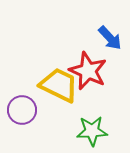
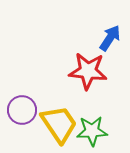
blue arrow: rotated 104 degrees counterclockwise
red star: rotated 18 degrees counterclockwise
yellow trapezoid: moved 39 px down; rotated 30 degrees clockwise
